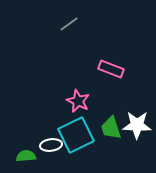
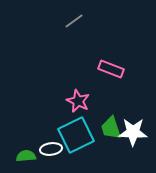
gray line: moved 5 px right, 3 px up
white star: moved 4 px left, 7 px down
white ellipse: moved 4 px down
